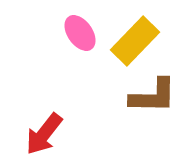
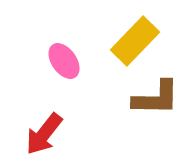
pink ellipse: moved 16 px left, 28 px down
brown L-shape: moved 3 px right, 2 px down
